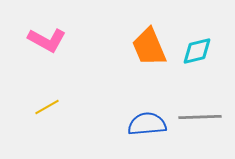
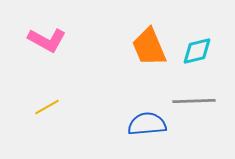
gray line: moved 6 px left, 16 px up
